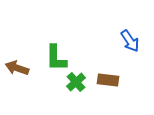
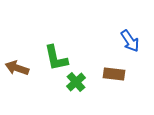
green L-shape: rotated 12 degrees counterclockwise
brown rectangle: moved 6 px right, 6 px up
